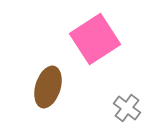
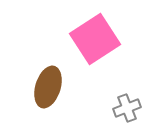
gray cross: rotated 32 degrees clockwise
